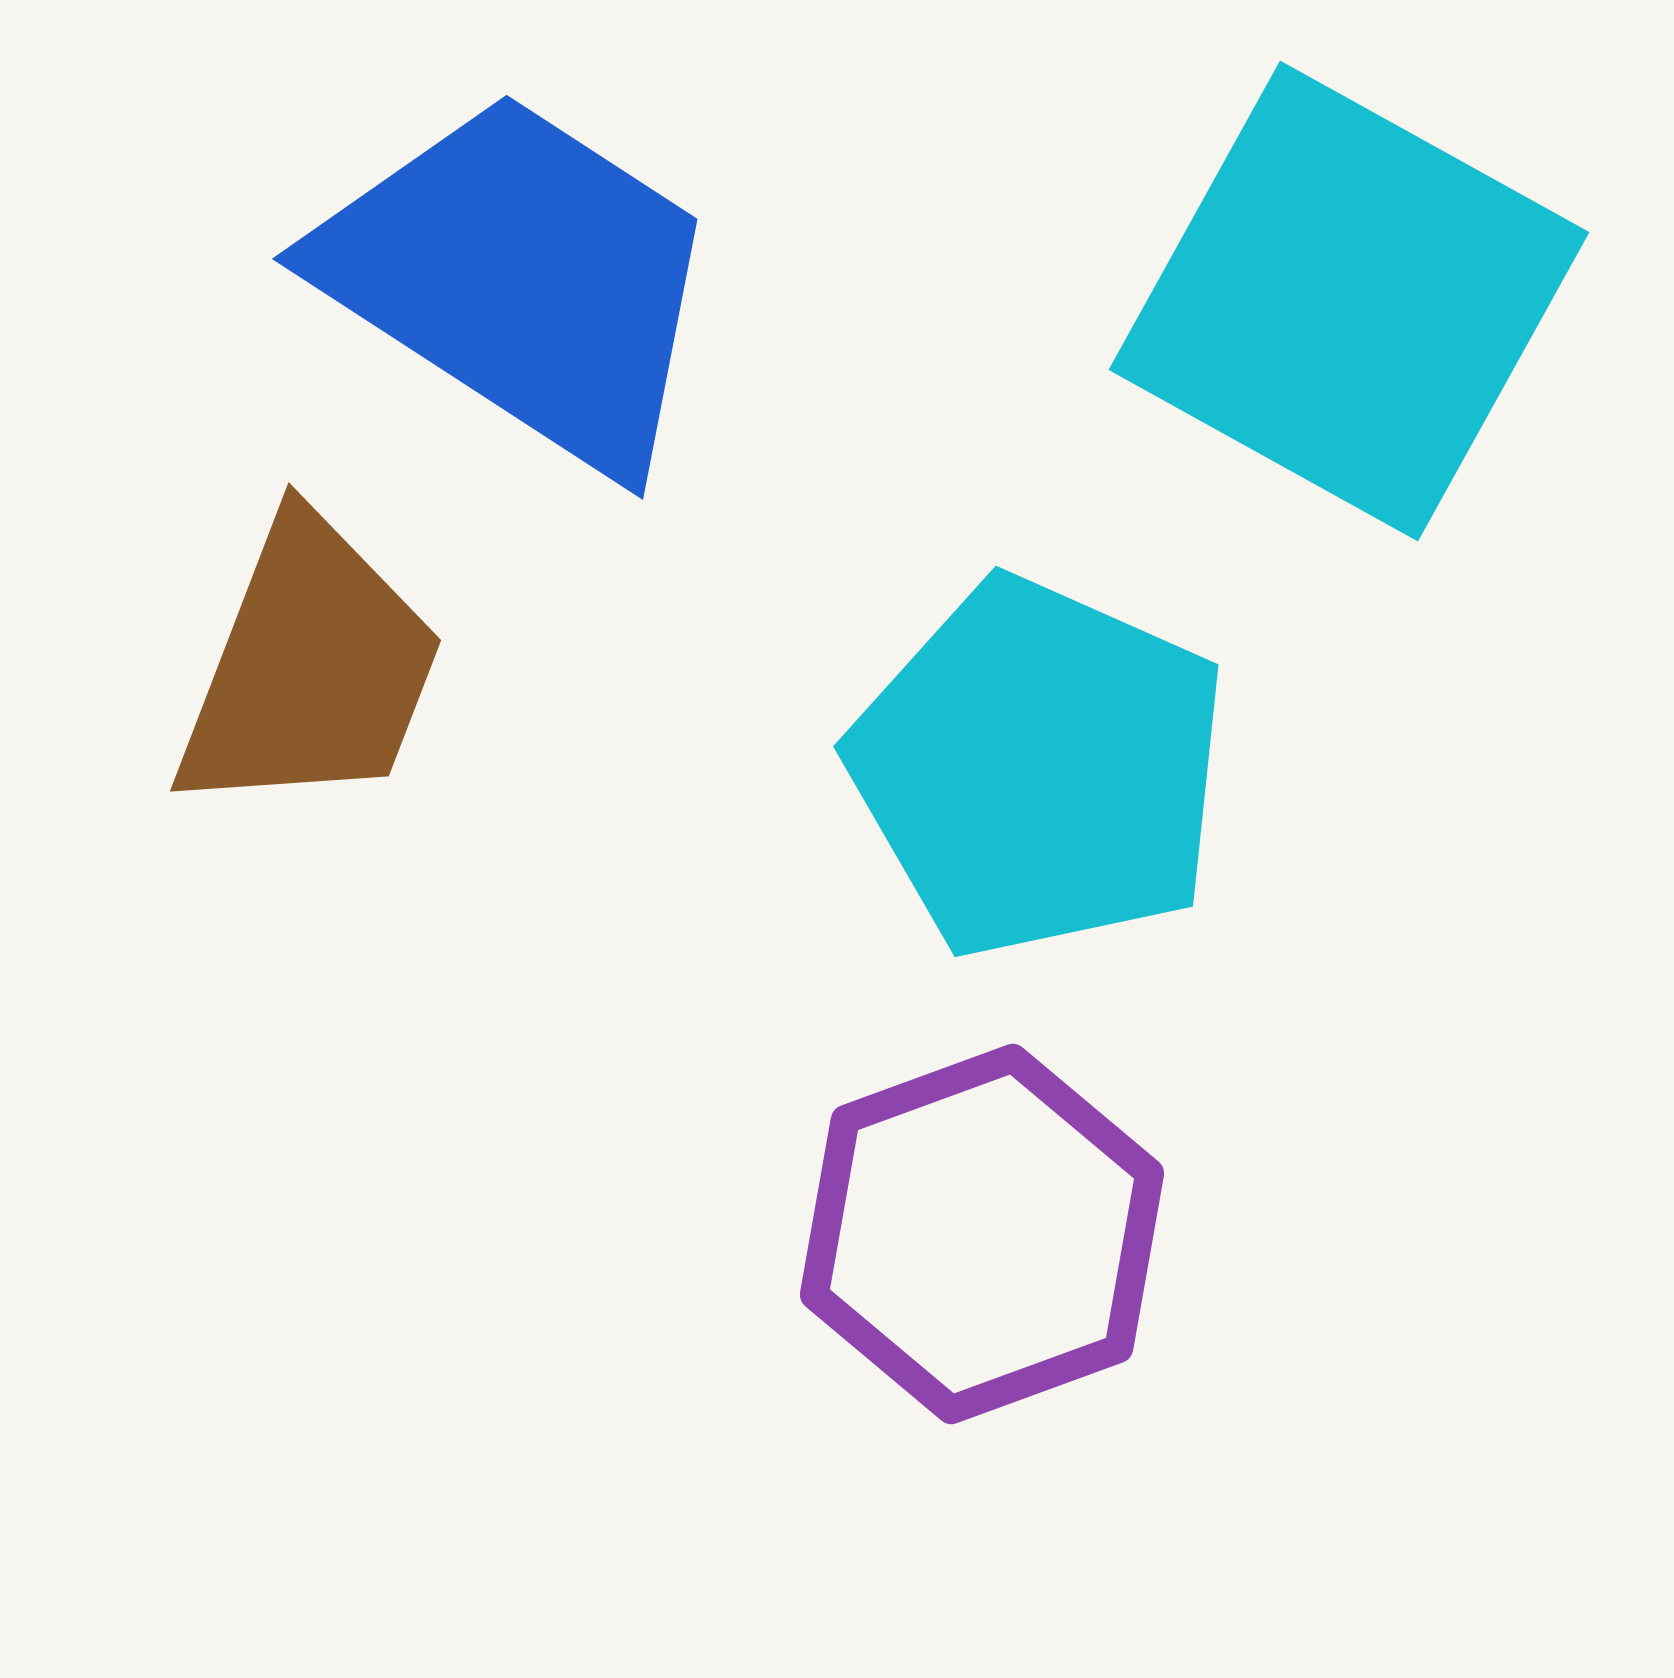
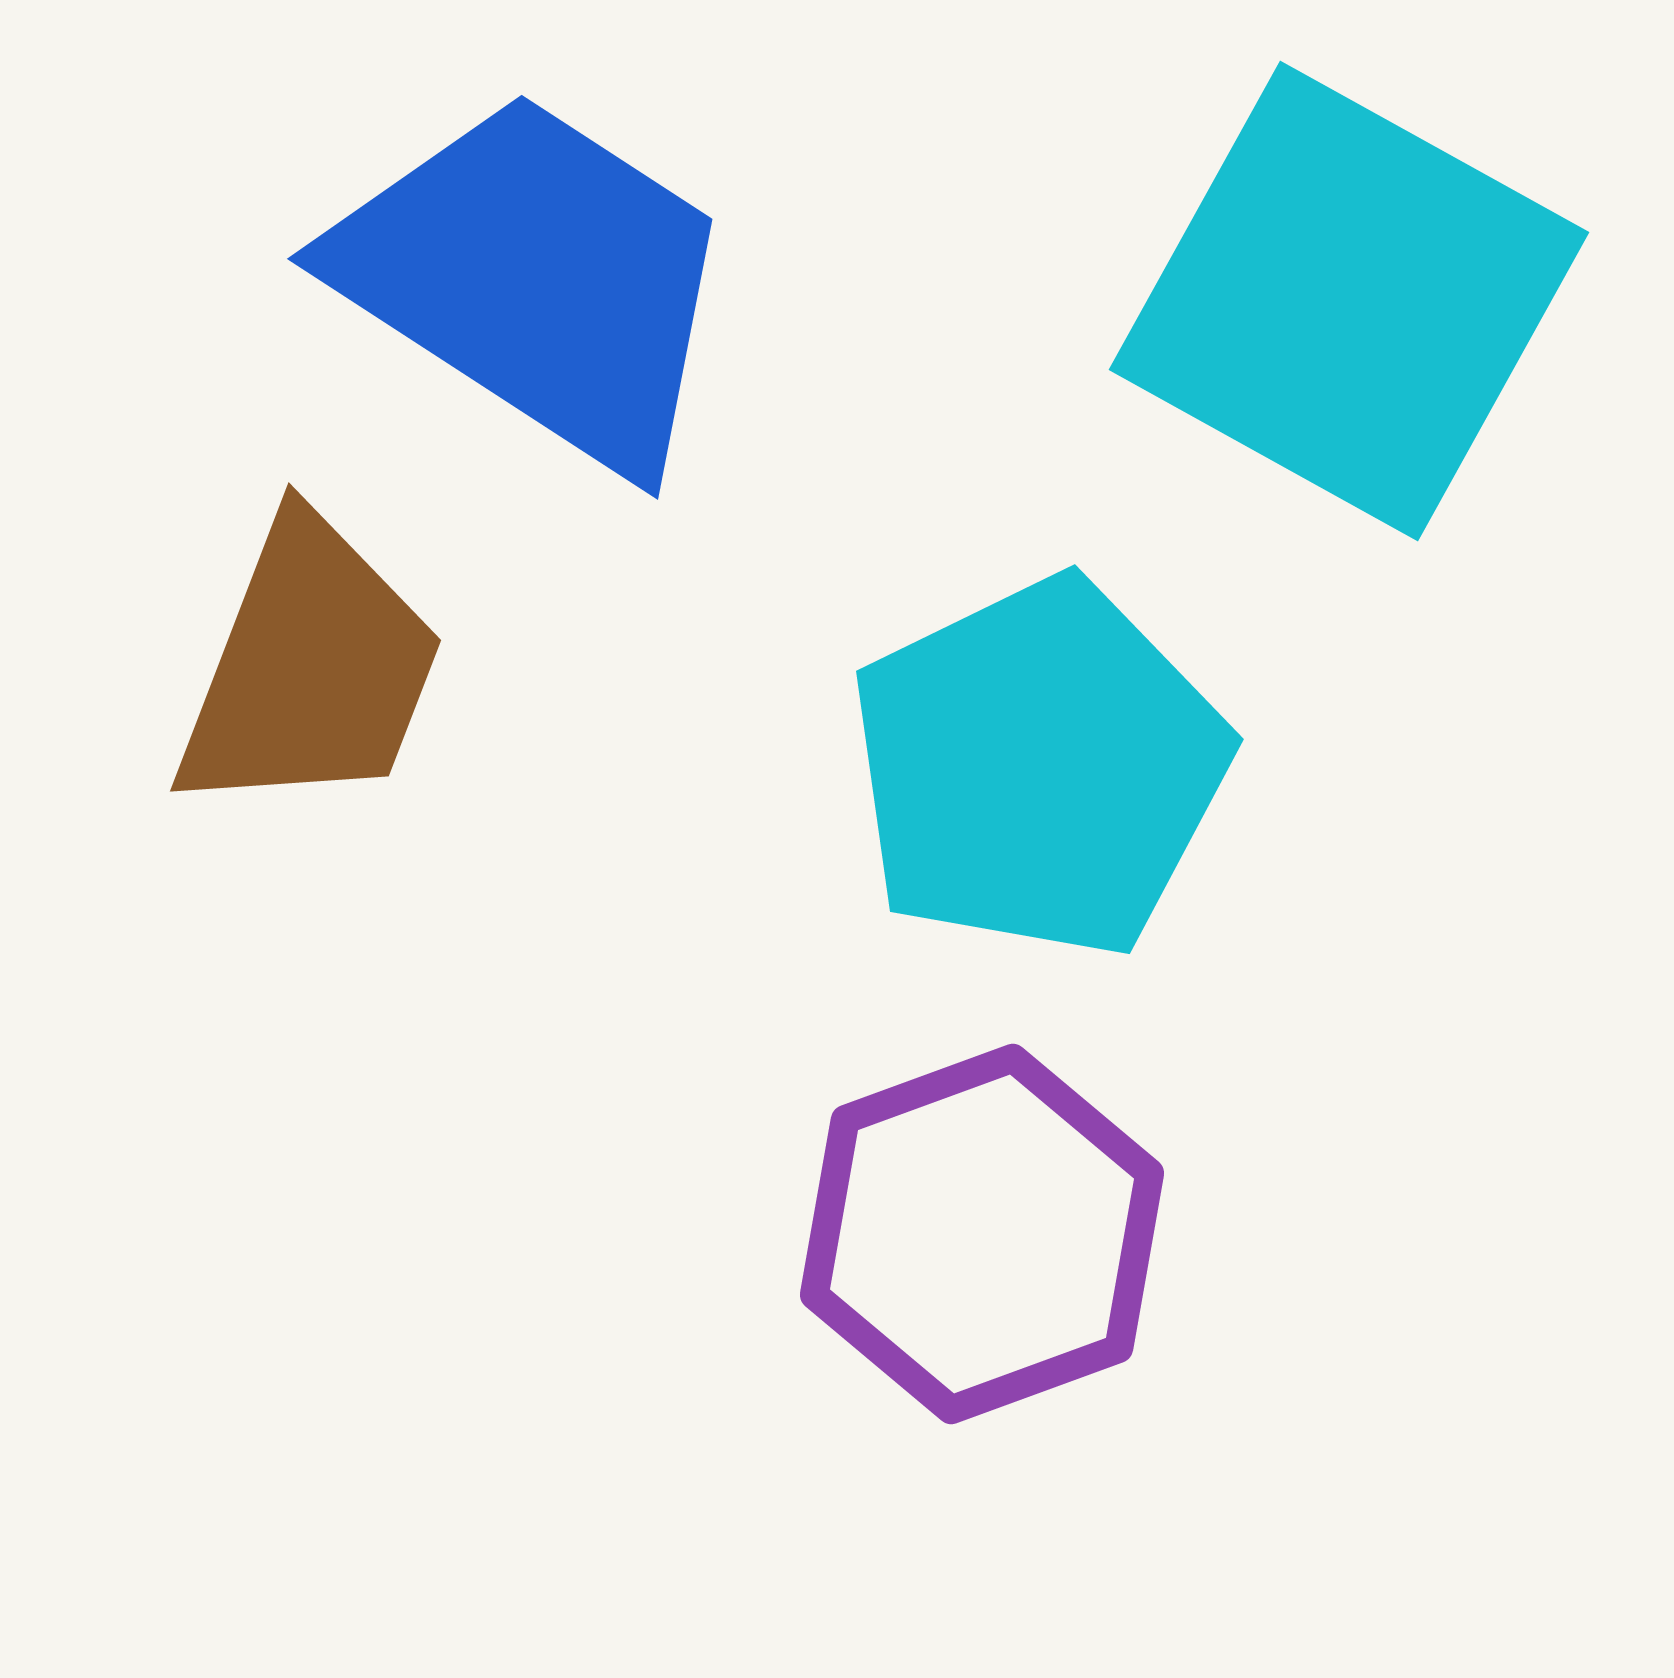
blue trapezoid: moved 15 px right
cyan pentagon: rotated 22 degrees clockwise
